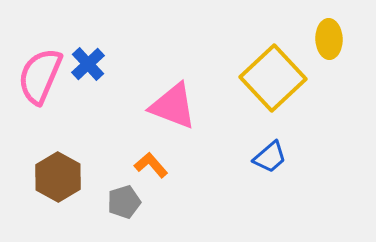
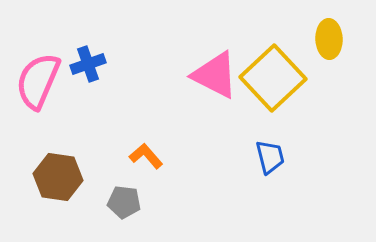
blue cross: rotated 24 degrees clockwise
pink semicircle: moved 2 px left, 5 px down
pink triangle: moved 42 px right, 31 px up; rotated 6 degrees clockwise
blue trapezoid: rotated 63 degrees counterclockwise
orange L-shape: moved 5 px left, 9 px up
brown hexagon: rotated 21 degrees counterclockwise
gray pentagon: rotated 24 degrees clockwise
